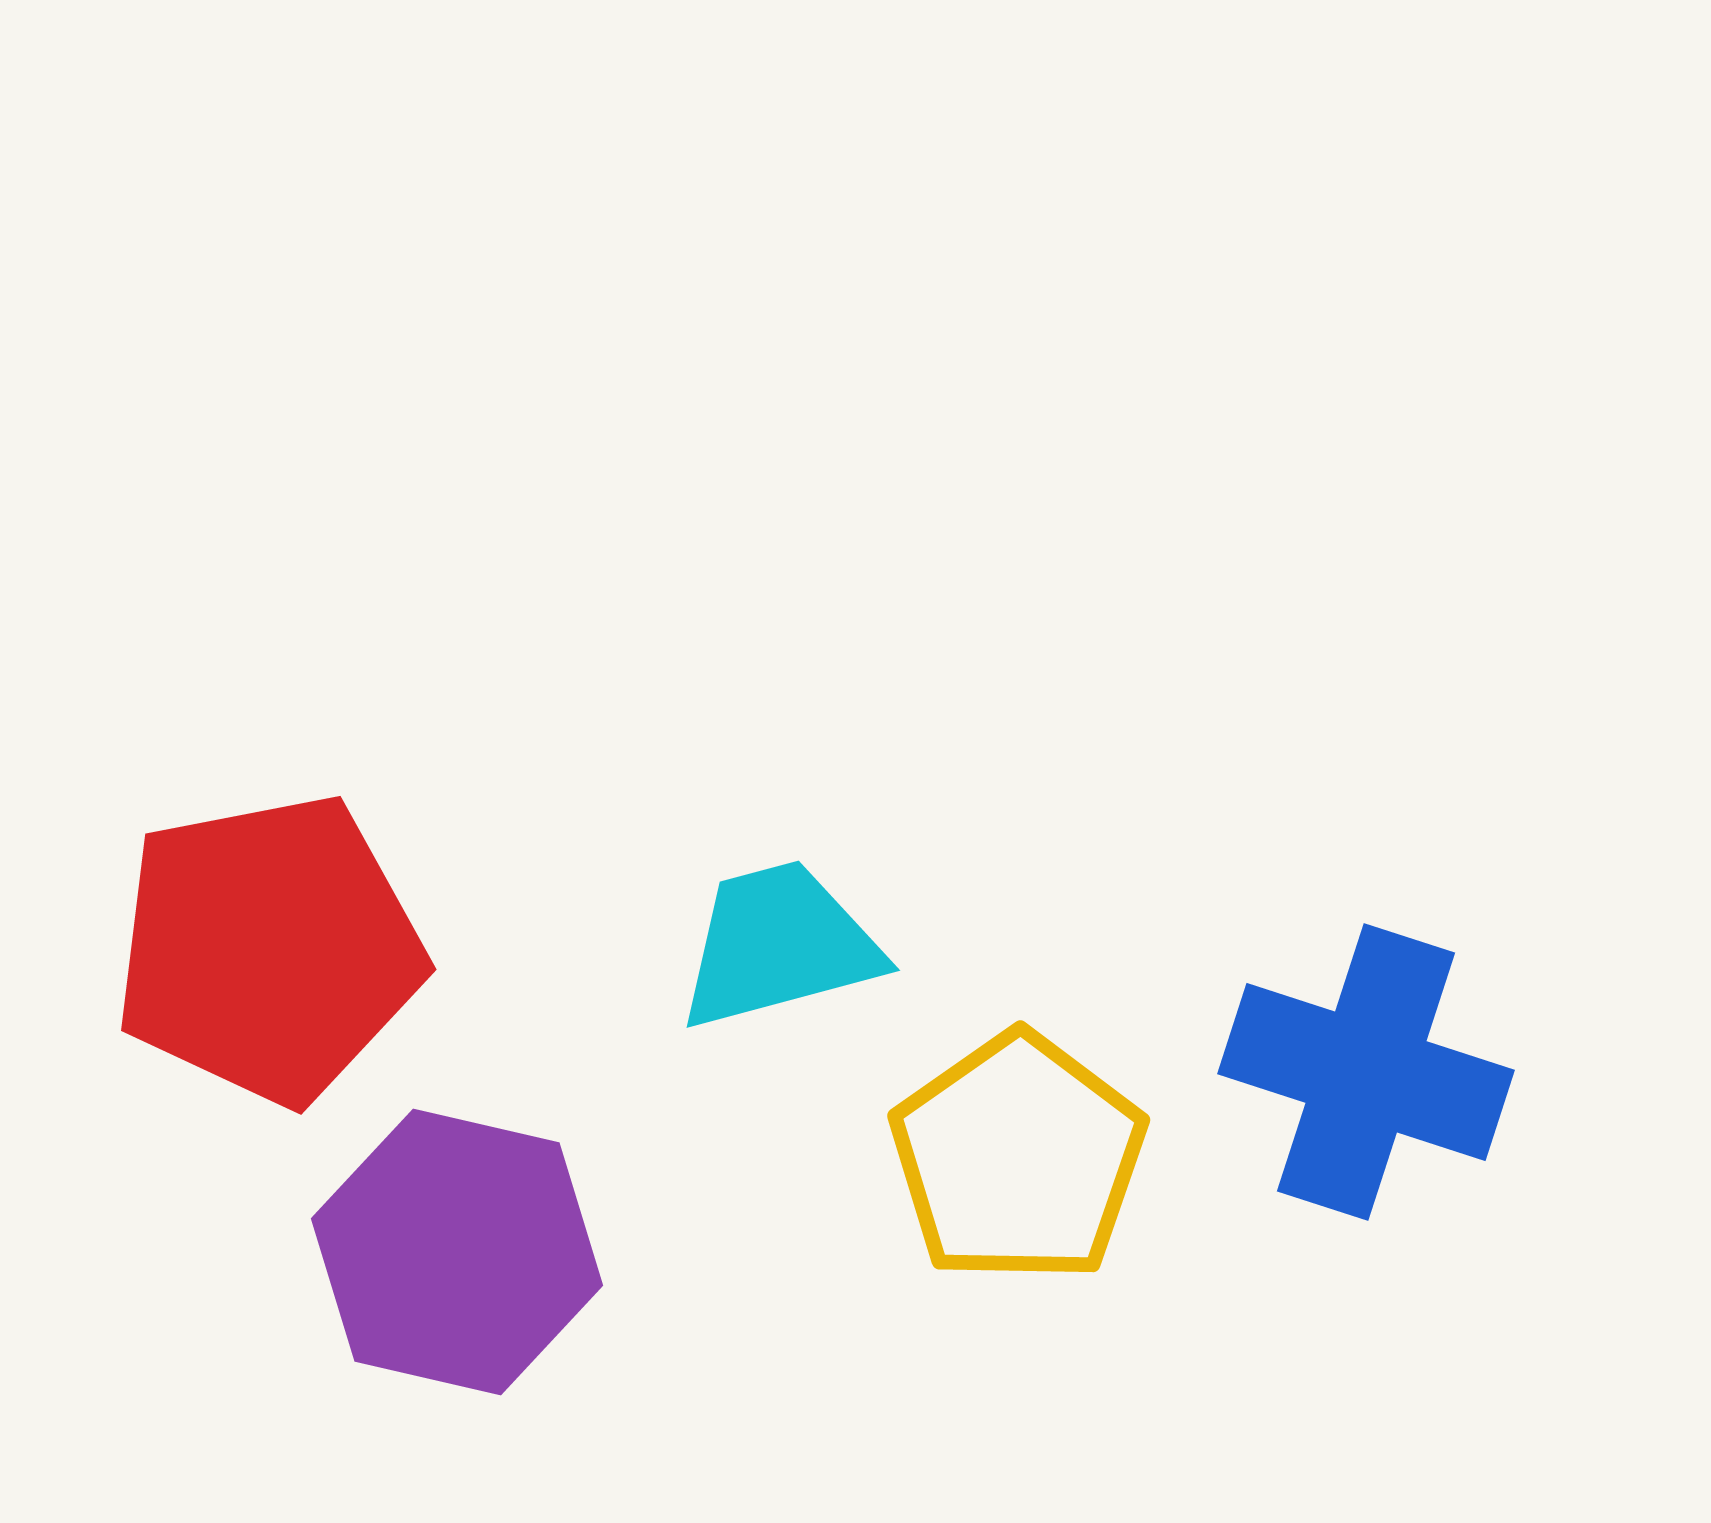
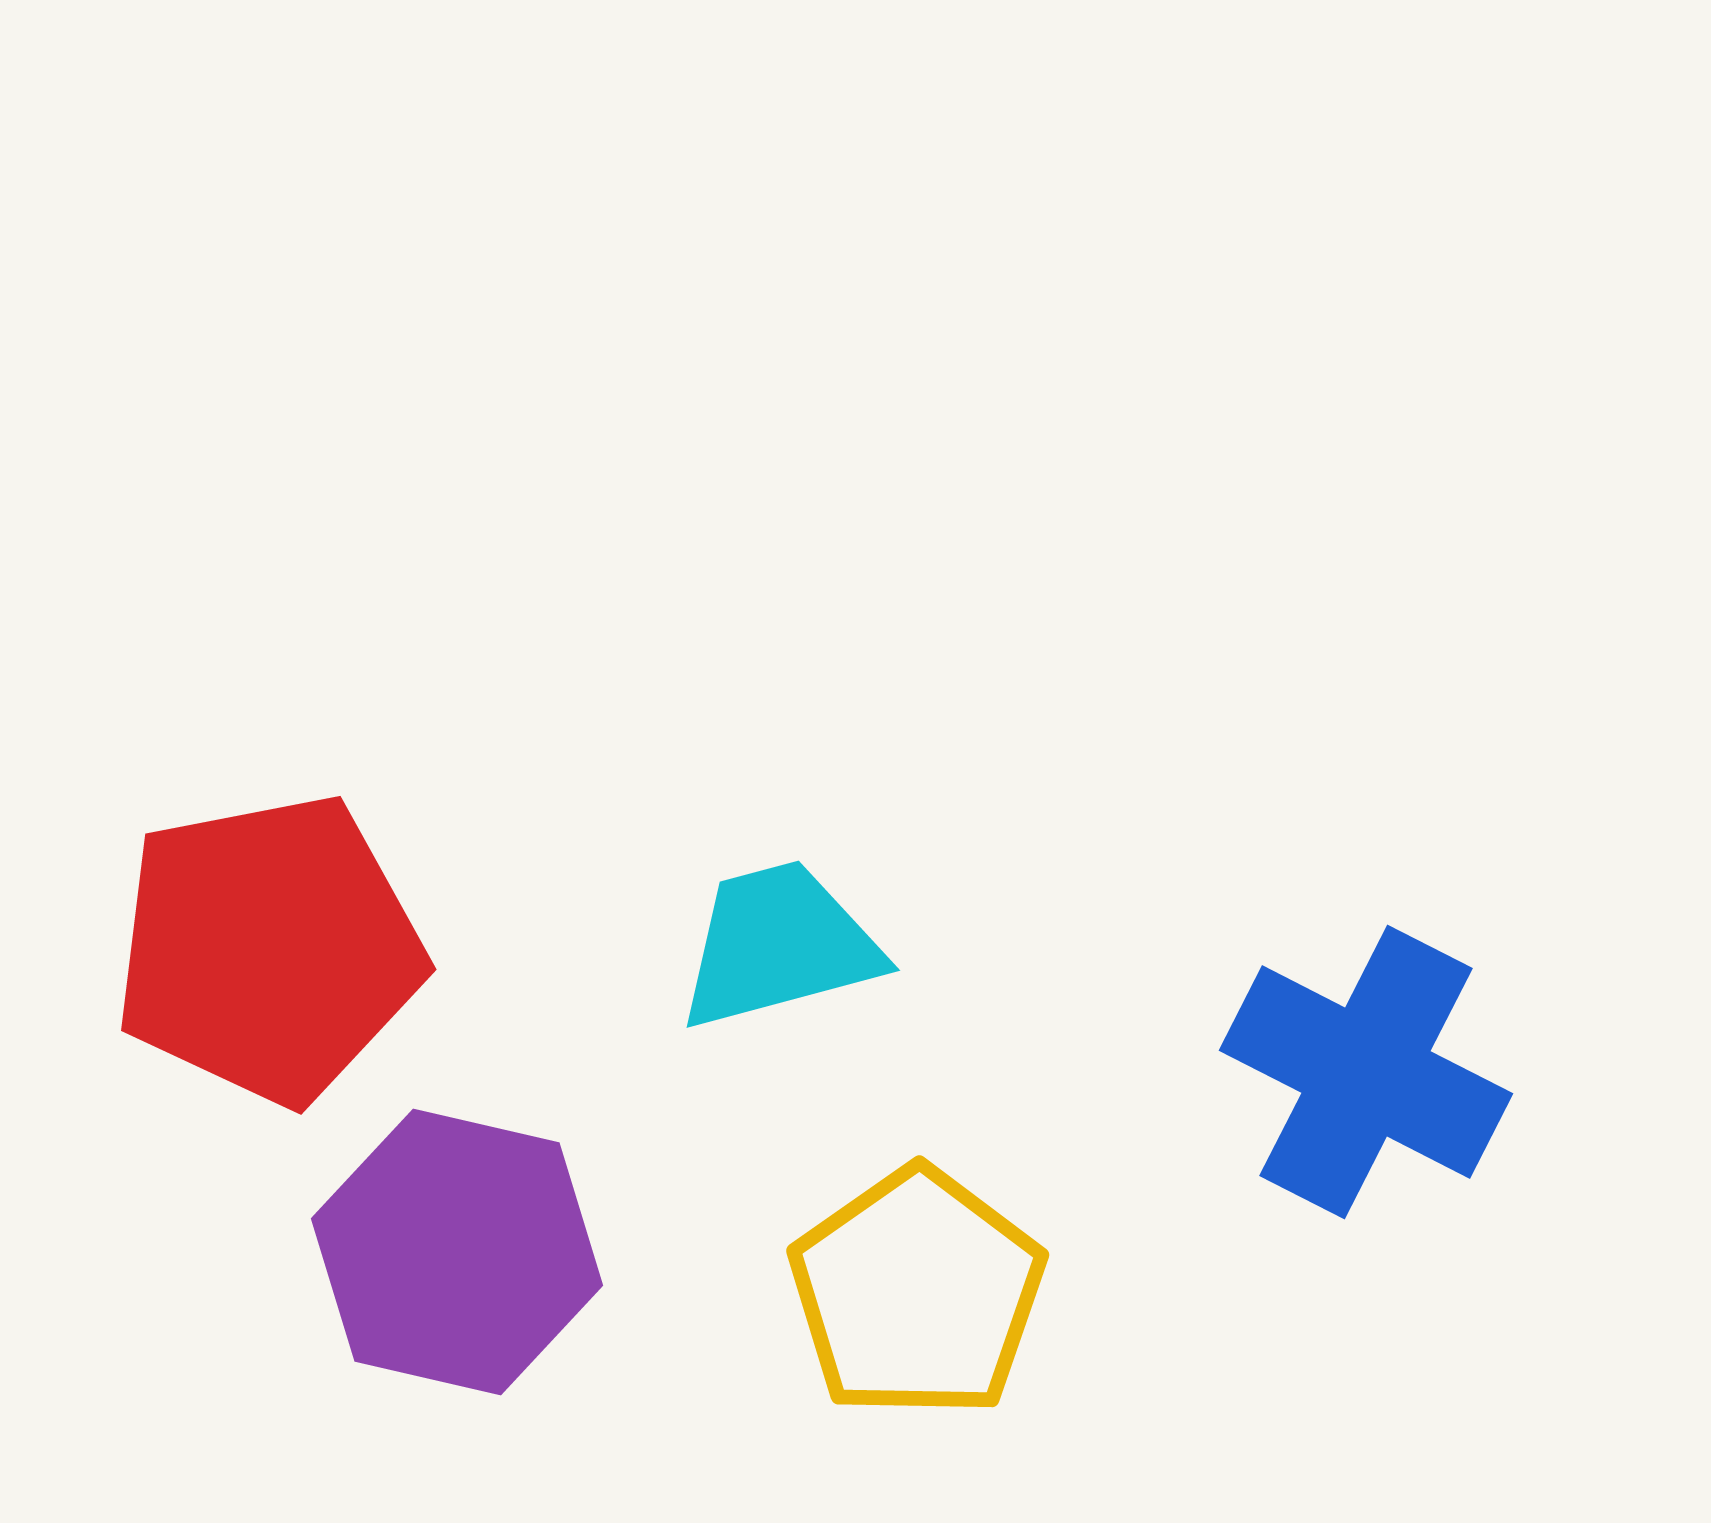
blue cross: rotated 9 degrees clockwise
yellow pentagon: moved 101 px left, 135 px down
